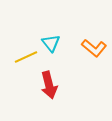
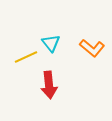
orange L-shape: moved 2 px left
red arrow: rotated 8 degrees clockwise
